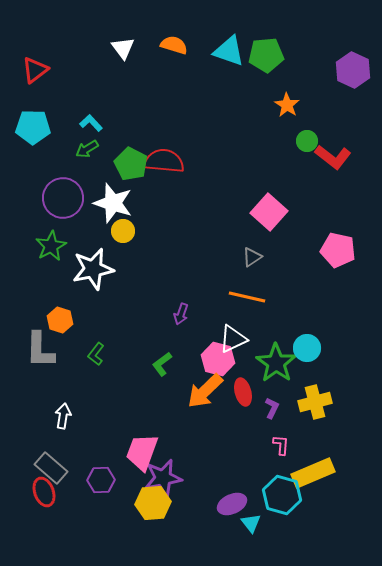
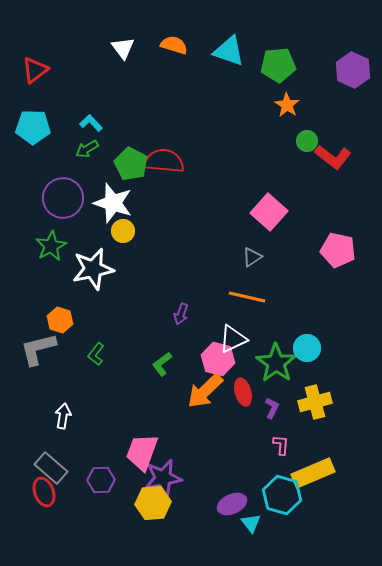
green pentagon at (266, 55): moved 12 px right, 10 px down
gray L-shape at (40, 350): moved 2 px left, 1 px up; rotated 75 degrees clockwise
